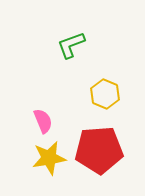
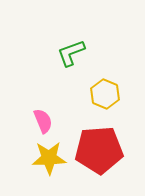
green L-shape: moved 8 px down
yellow star: rotated 8 degrees clockwise
